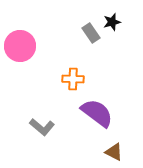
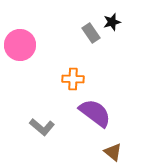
pink circle: moved 1 px up
purple semicircle: moved 2 px left
brown triangle: moved 1 px left; rotated 12 degrees clockwise
